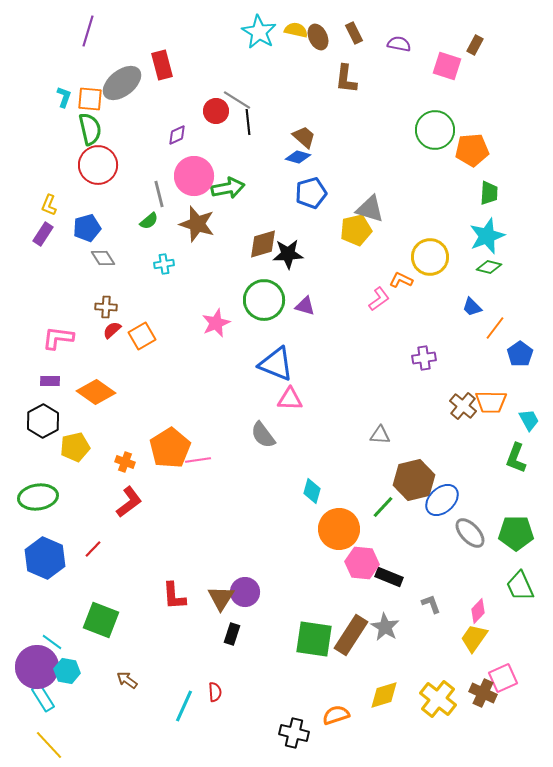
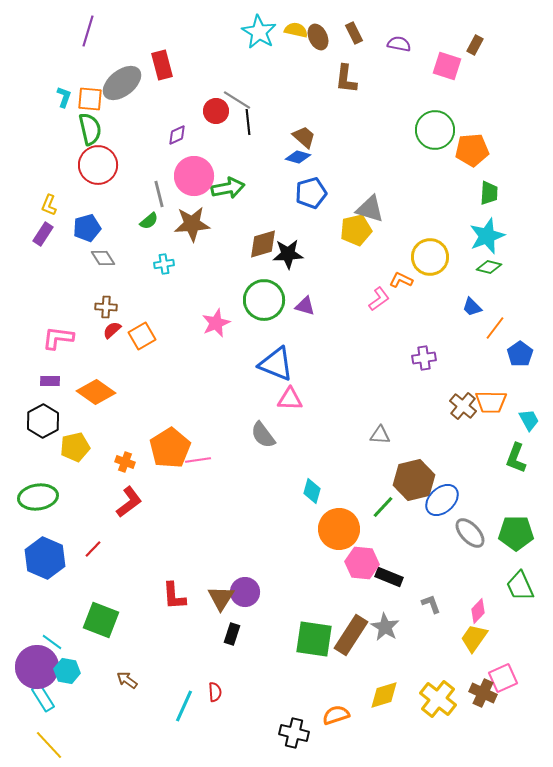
brown star at (197, 224): moved 5 px left; rotated 21 degrees counterclockwise
